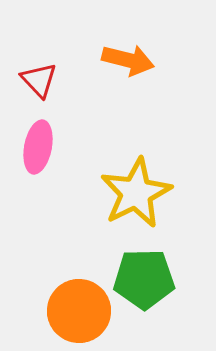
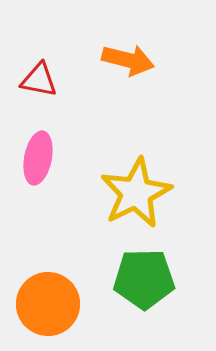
red triangle: rotated 36 degrees counterclockwise
pink ellipse: moved 11 px down
orange circle: moved 31 px left, 7 px up
